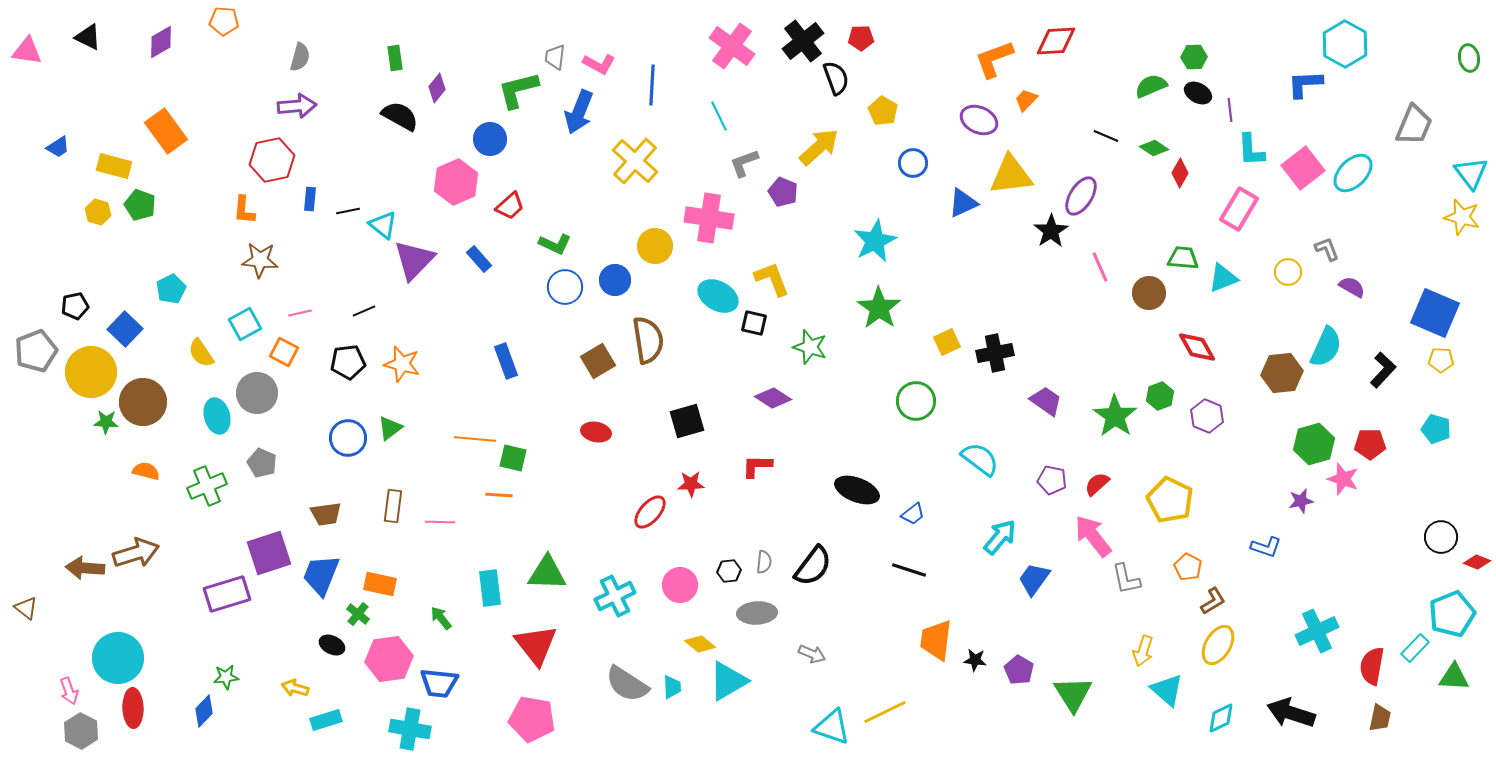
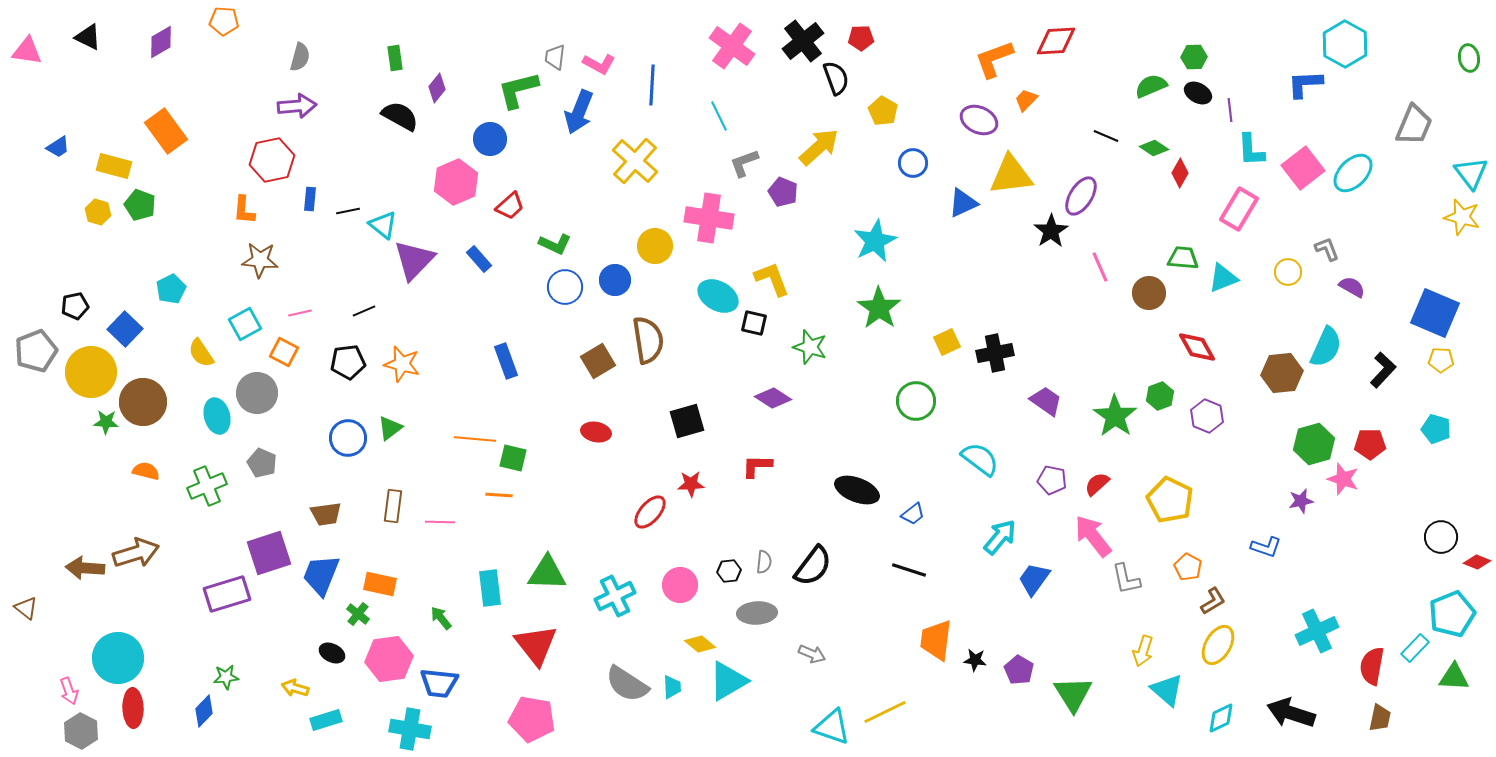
black ellipse at (332, 645): moved 8 px down
